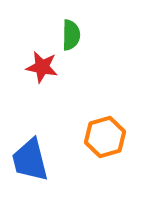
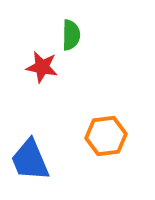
orange hexagon: moved 1 px right, 1 px up; rotated 9 degrees clockwise
blue trapezoid: rotated 9 degrees counterclockwise
